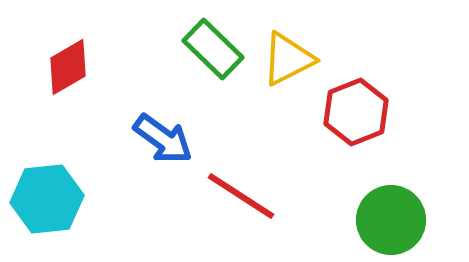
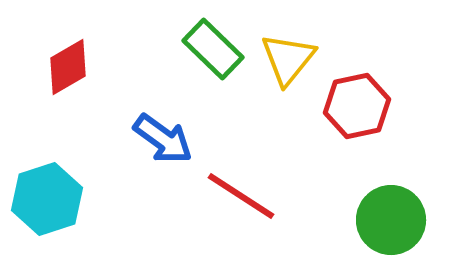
yellow triangle: rotated 24 degrees counterclockwise
red hexagon: moved 1 px right, 6 px up; rotated 10 degrees clockwise
cyan hexagon: rotated 12 degrees counterclockwise
